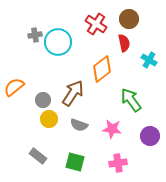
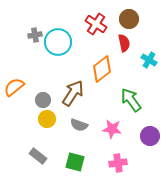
yellow circle: moved 2 px left
